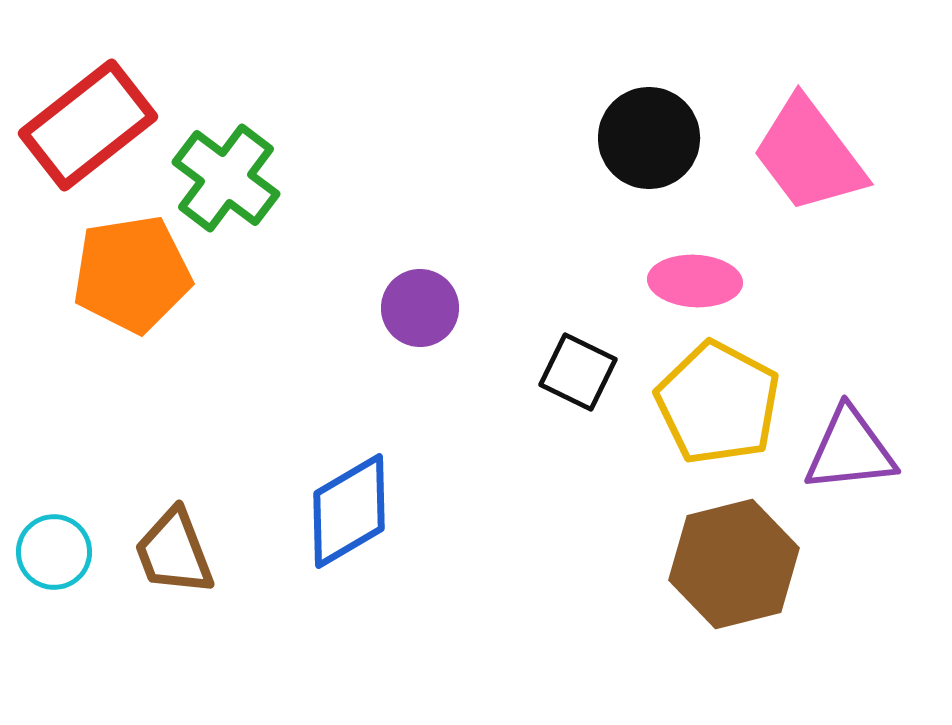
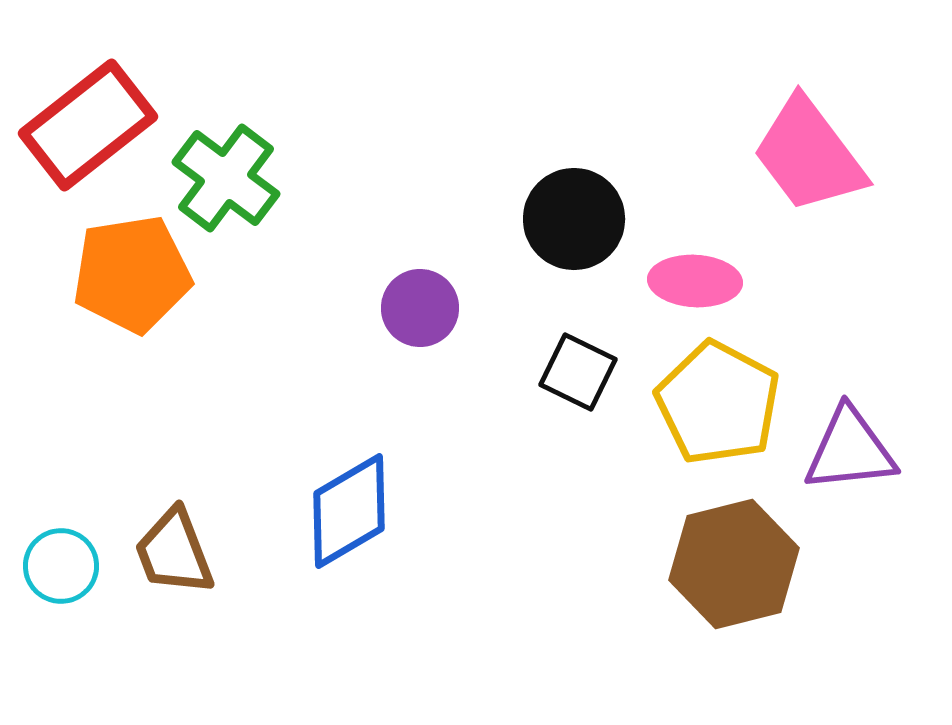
black circle: moved 75 px left, 81 px down
cyan circle: moved 7 px right, 14 px down
